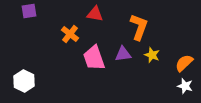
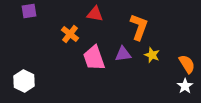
orange semicircle: moved 3 px right, 1 px down; rotated 102 degrees clockwise
white star: rotated 21 degrees clockwise
